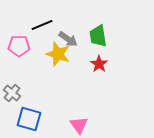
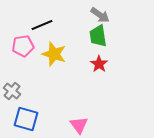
gray arrow: moved 32 px right, 24 px up
pink pentagon: moved 4 px right; rotated 10 degrees counterclockwise
yellow star: moved 4 px left
gray cross: moved 2 px up
blue square: moved 3 px left
